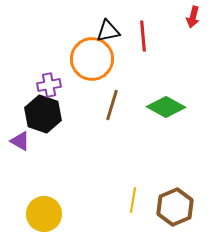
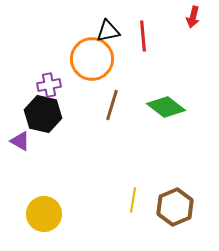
green diamond: rotated 9 degrees clockwise
black hexagon: rotated 6 degrees counterclockwise
